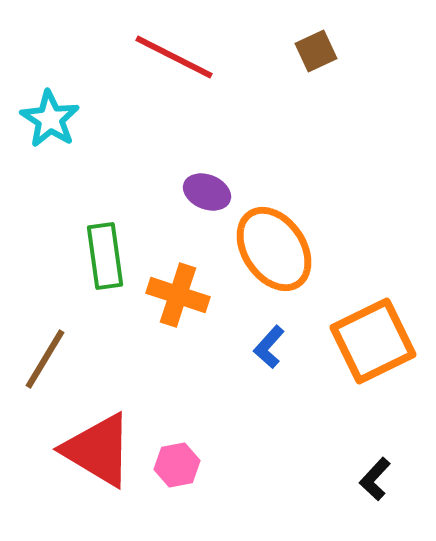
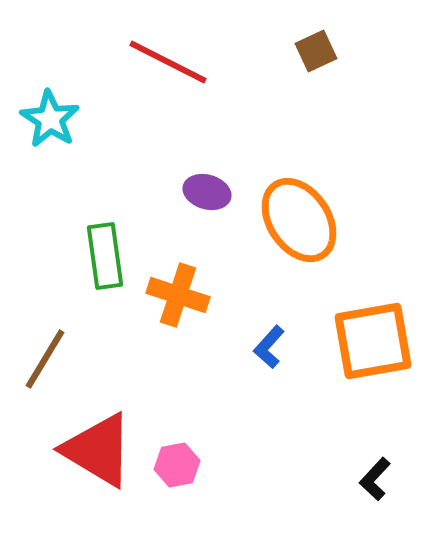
red line: moved 6 px left, 5 px down
purple ellipse: rotated 6 degrees counterclockwise
orange ellipse: moved 25 px right, 29 px up
orange square: rotated 16 degrees clockwise
